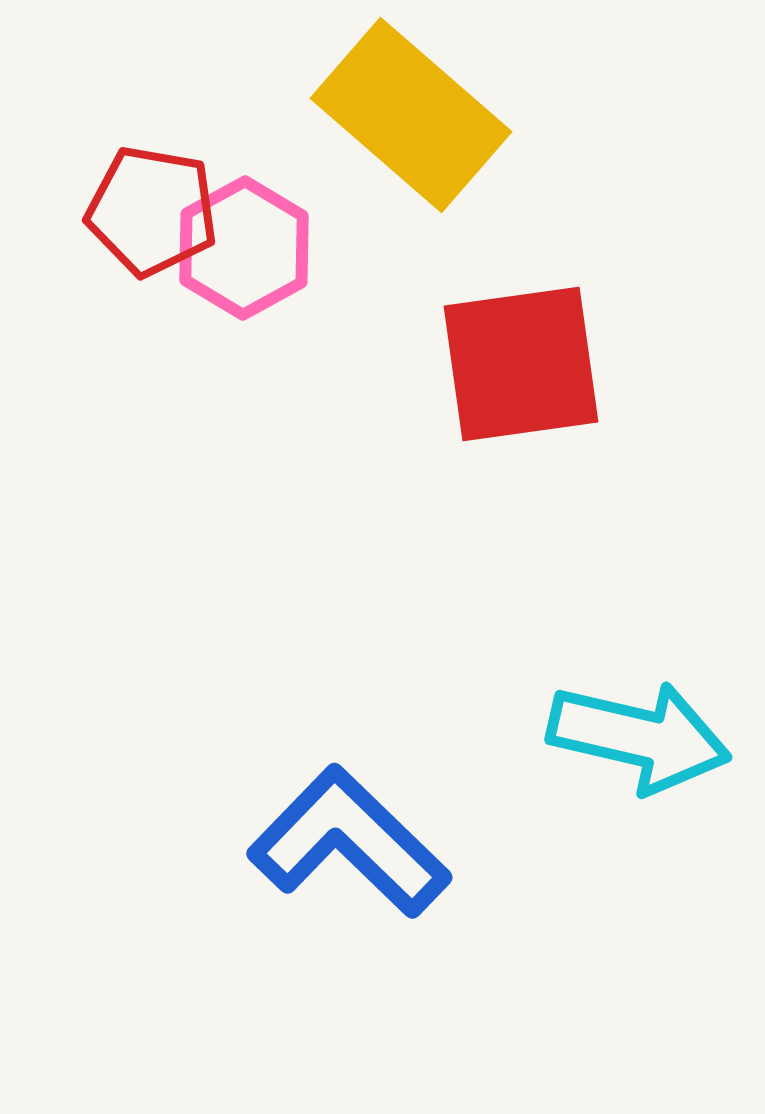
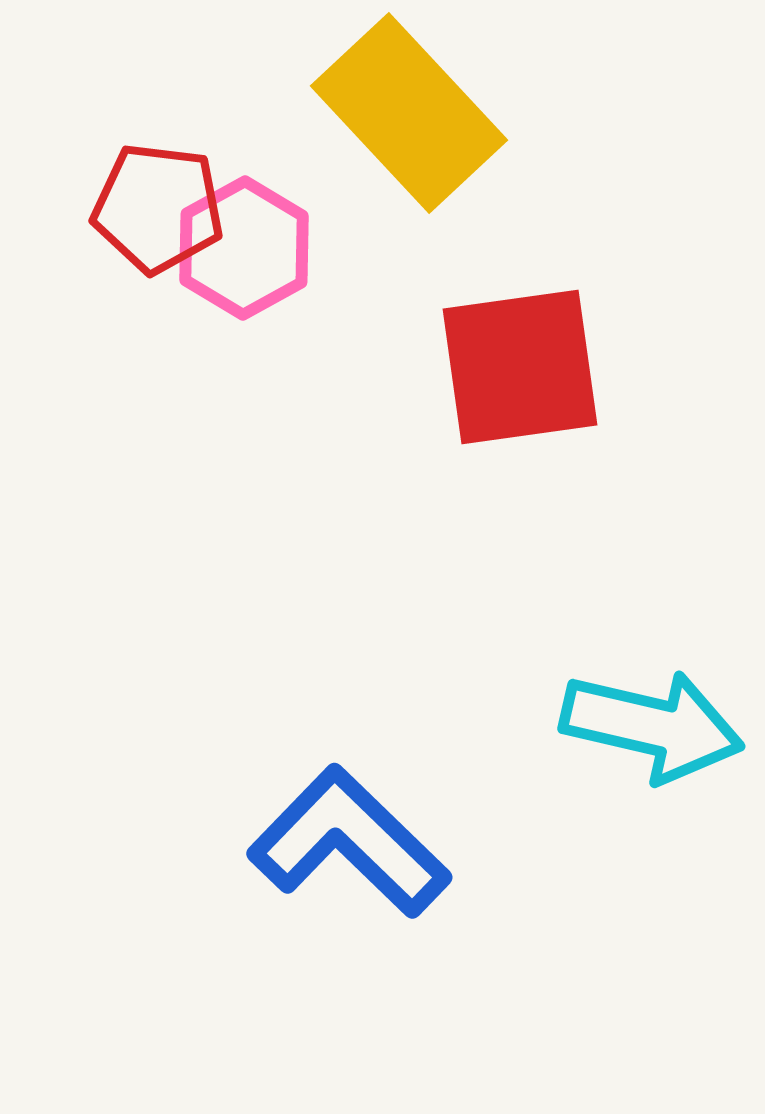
yellow rectangle: moved 2 px left, 2 px up; rotated 6 degrees clockwise
red pentagon: moved 6 px right, 3 px up; rotated 3 degrees counterclockwise
red square: moved 1 px left, 3 px down
cyan arrow: moved 13 px right, 11 px up
